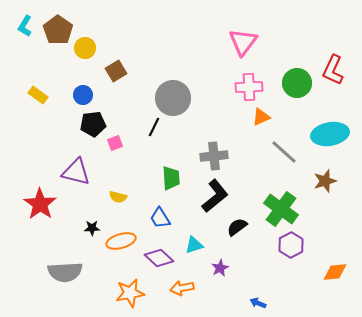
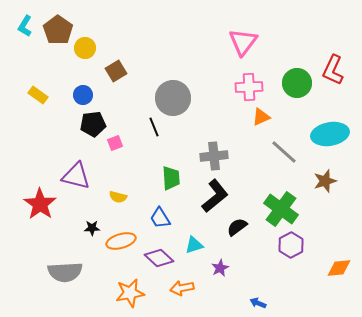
black line: rotated 48 degrees counterclockwise
purple triangle: moved 4 px down
orange diamond: moved 4 px right, 4 px up
